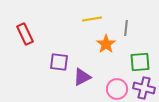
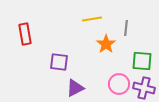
red rectangle: rotated 15 degrees clockwise
green square: moved 2 px right, 1 px up; rotated 10 degrees clockwise
purple triangle: moved 7 px left, 11 px down
pink circle: moved 2 px right, 5 px up
